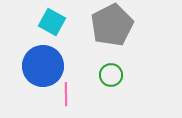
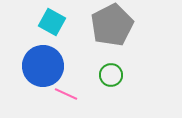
pink line: rotated 65 degrees counterclockwise
